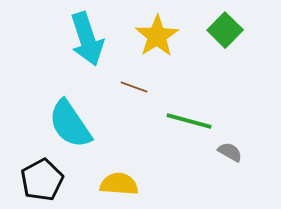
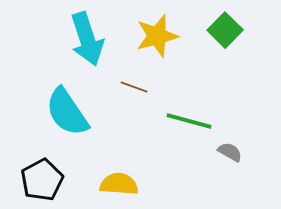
yellow star: rotated 18 degrees clockwise
cyan semicircle: moved 3 px left, 12 px up
